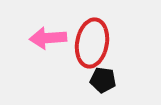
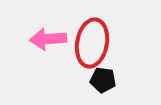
pink arrow: moved 1 px down
